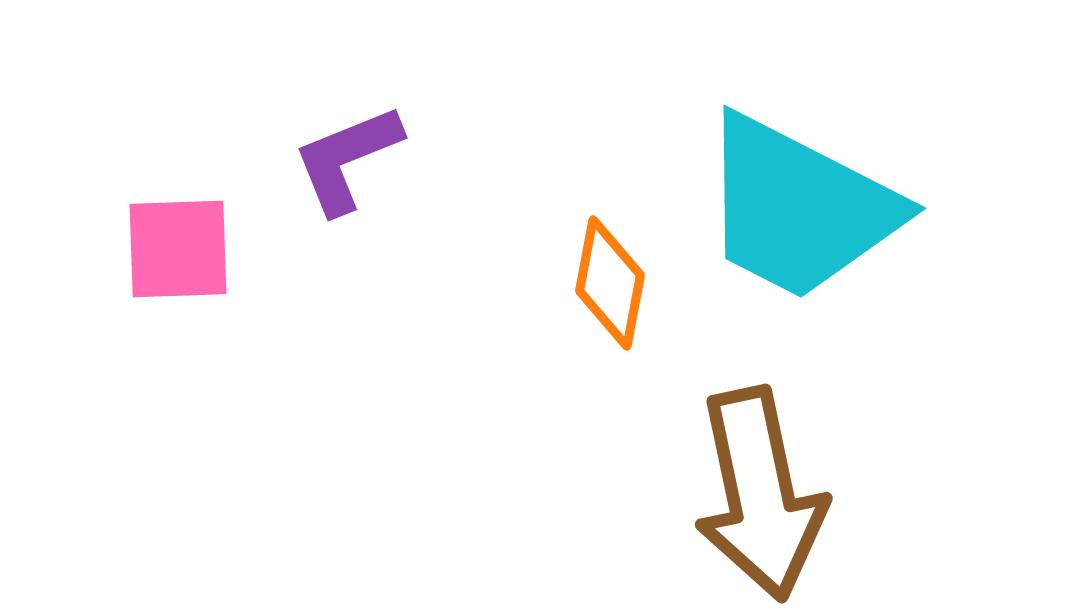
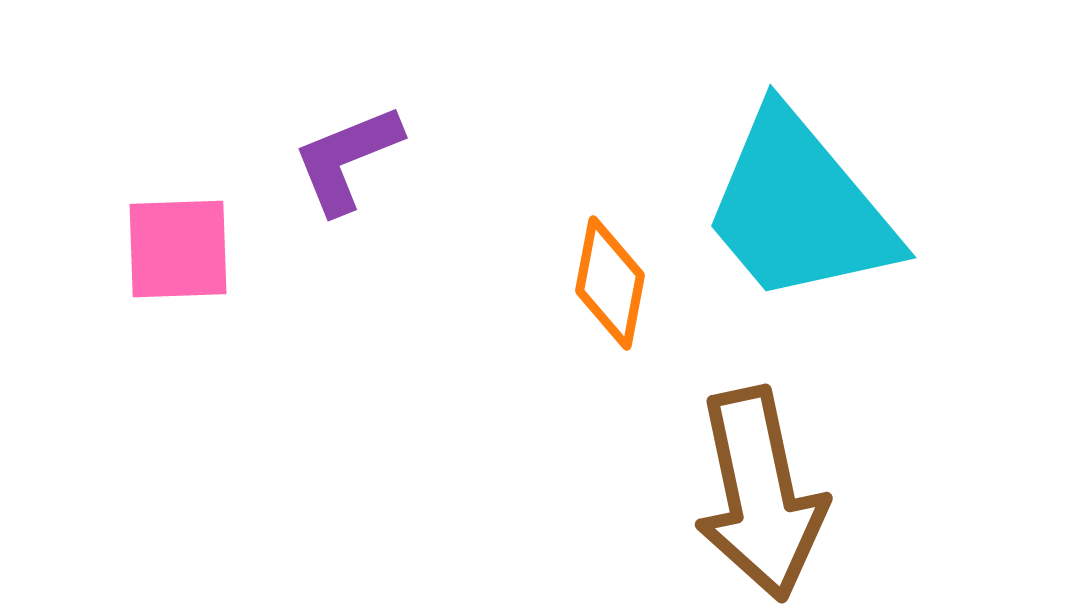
cyan trapezoid: rotated 23 degrees clockwise
